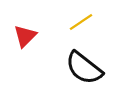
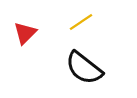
red triangle: moved 3 px up
